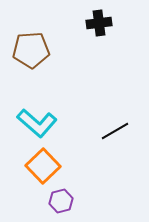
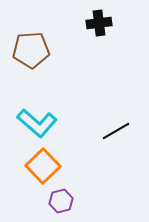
black line: moved 1 px right
